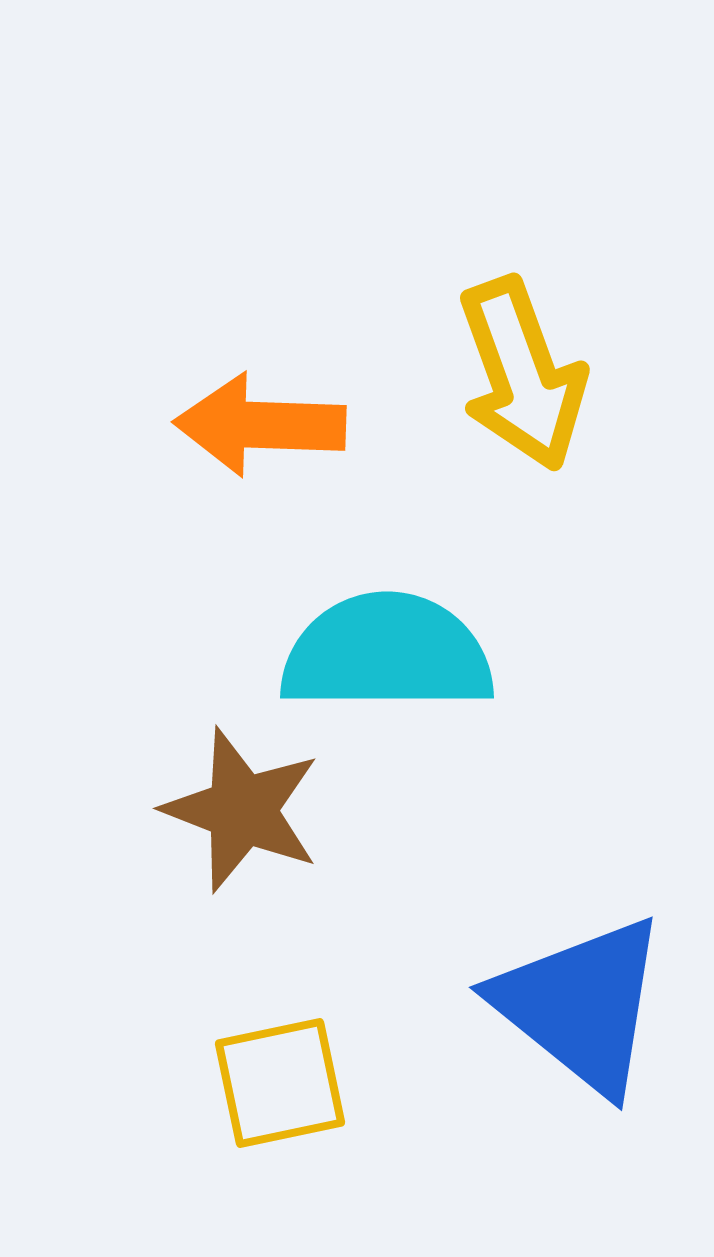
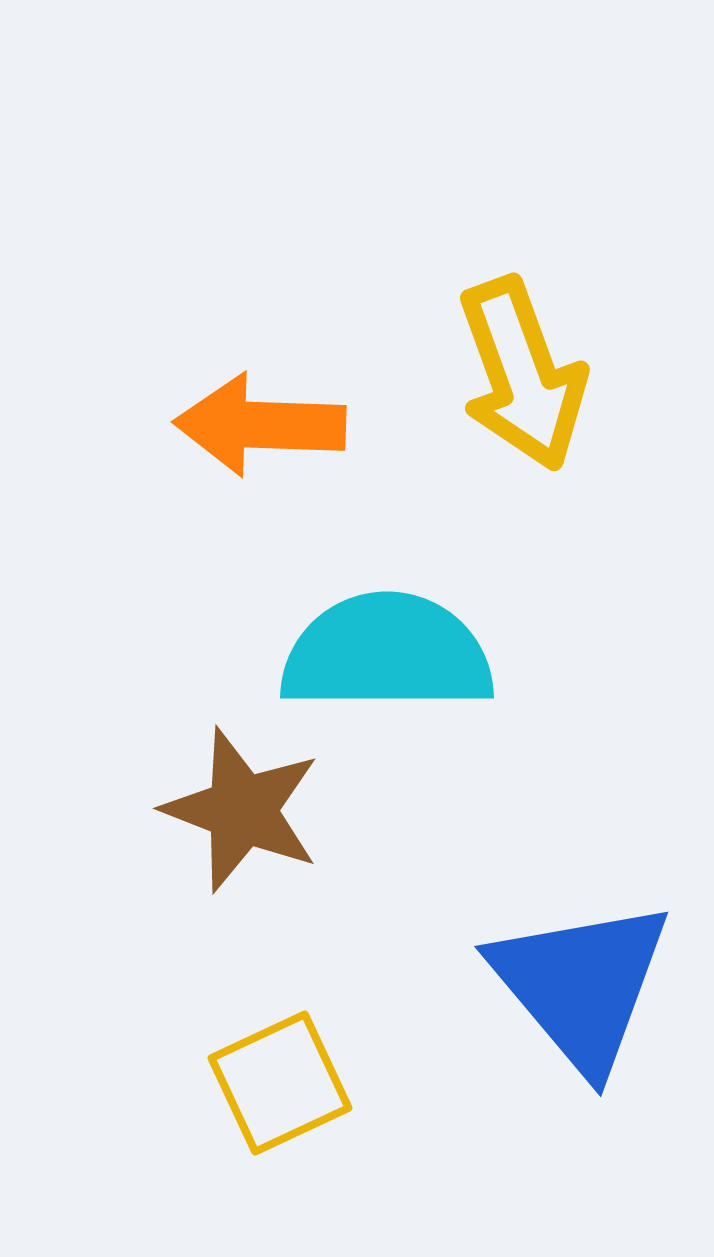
blue triangle: moved 20 px up; rotated 11 degrees clockwise
yellow square: rotated 13 degrees counterclockwise
